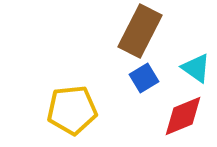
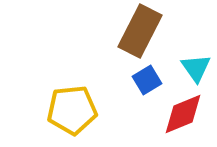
cyan triangle: rotated 20 degrees clockwise
blue square: moved 3 px right, 2 px down
red diamond: moved 2 px up
